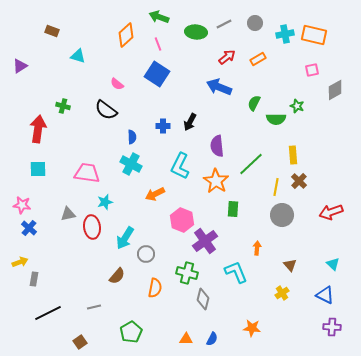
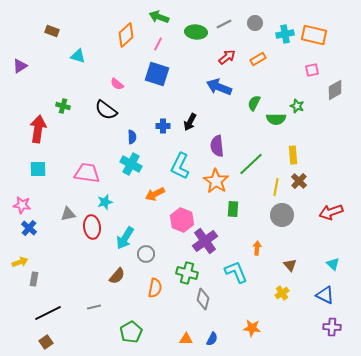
pink line at (158, 44): rotated 48 degrees clockwise
blue square at (157, 74): rotated 15 degrees counterclockwise
brown square at (80, 342): moved 34 px left
